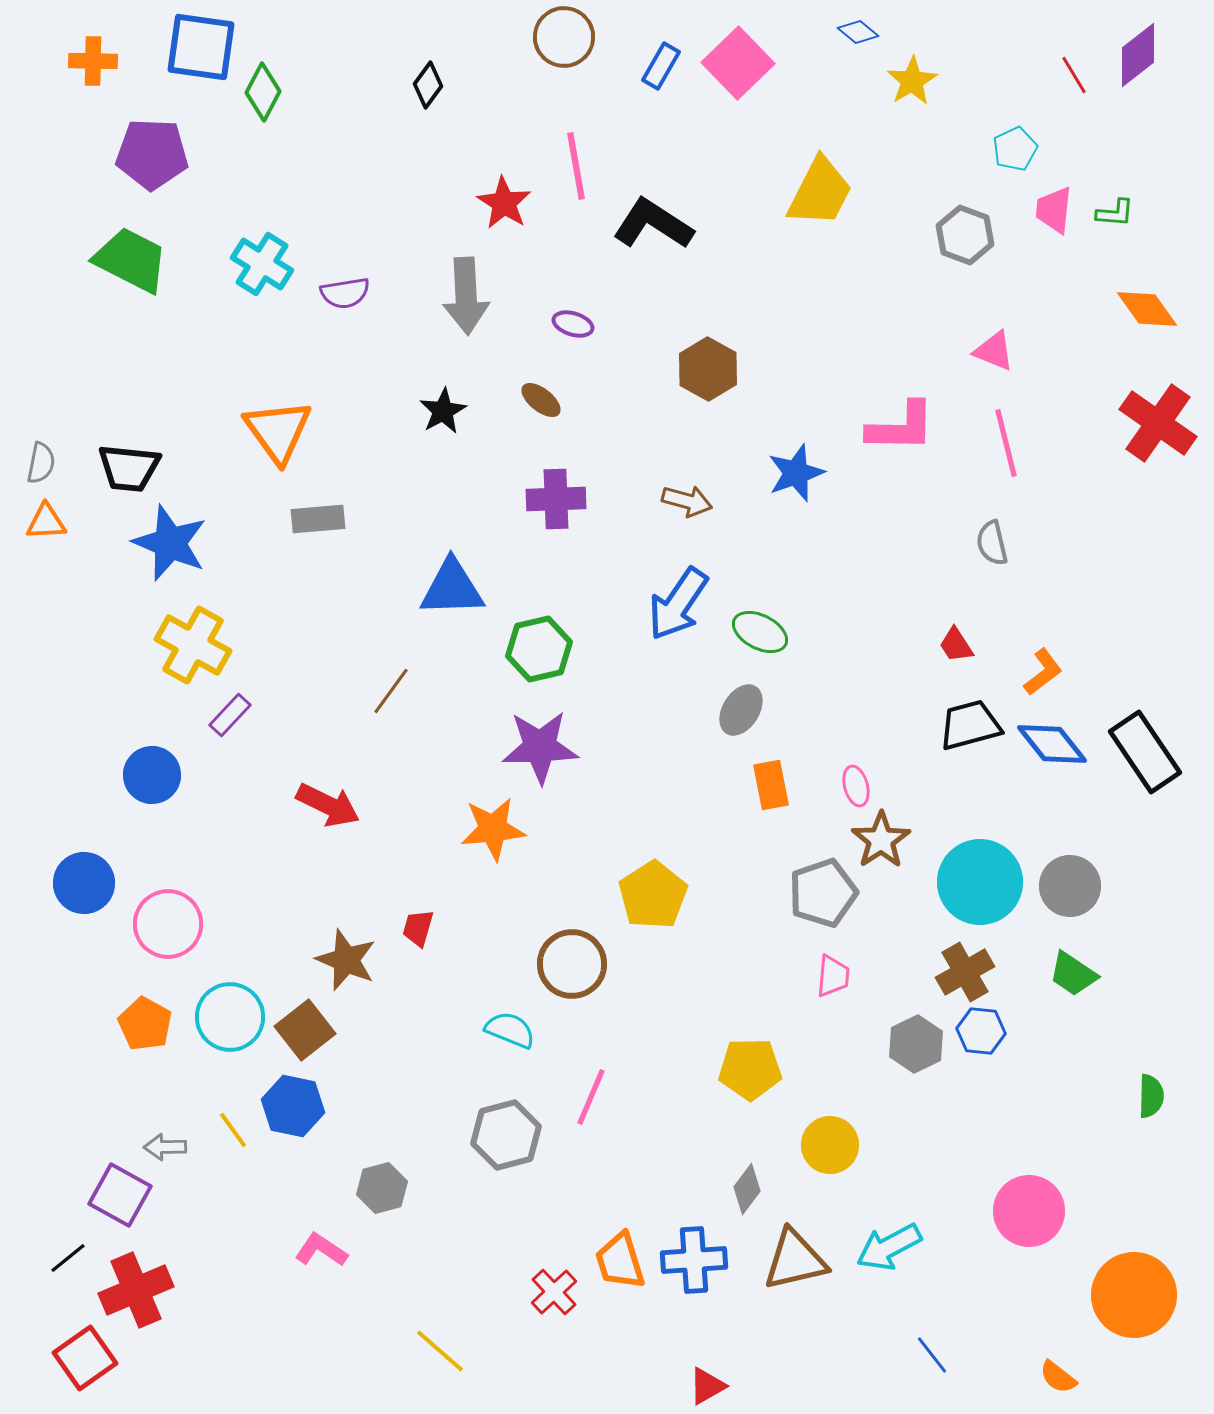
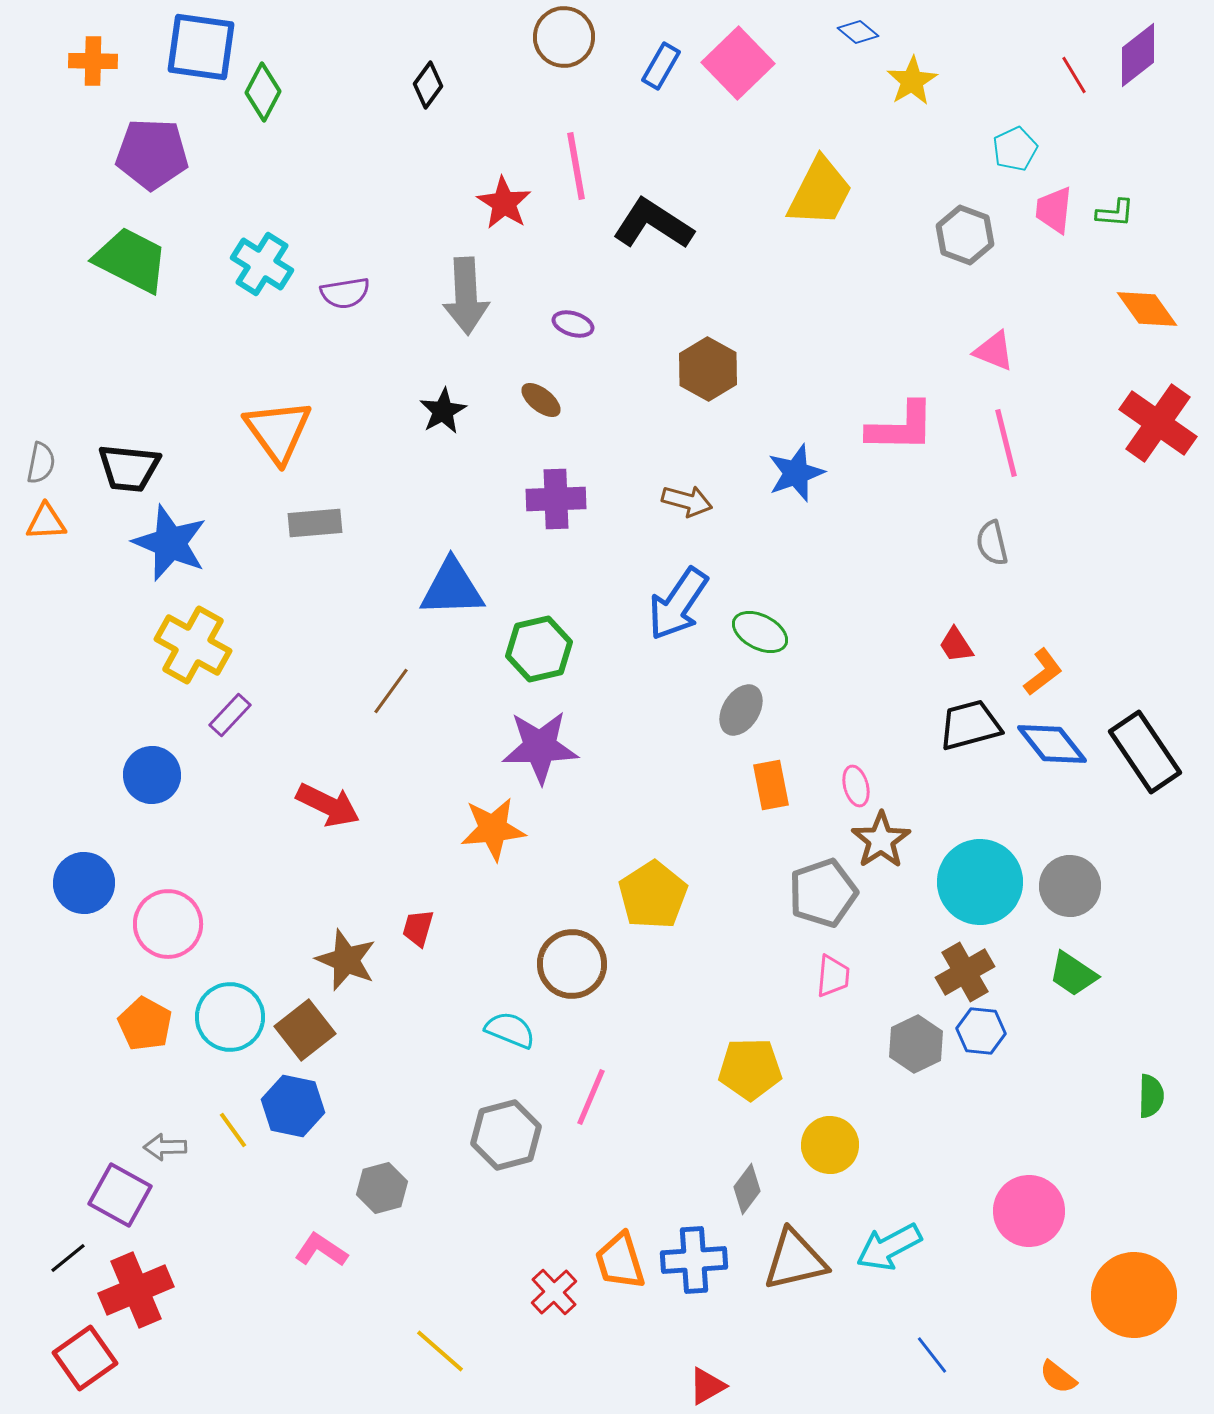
gray rectangle at (318, 519): moved 3 px left, 4 px down
